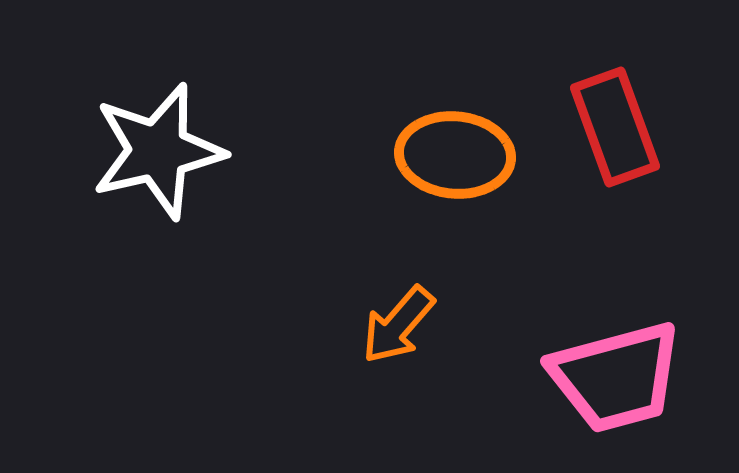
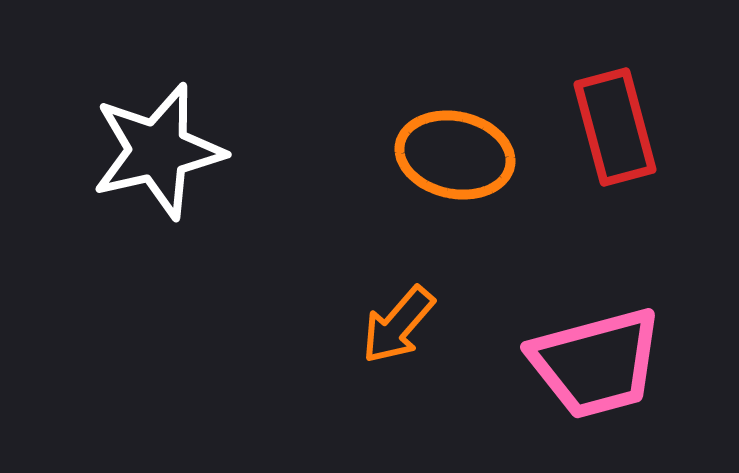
red rectangle: rotated 5 degrees clockwise
orange ellipse: rotated 7 degrees clockwise
pink trapezoid: moved 20 px left, 14 px up
